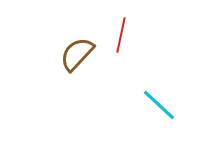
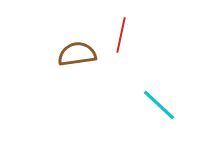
brown semicircle: rotated 39 degrees clockwise
